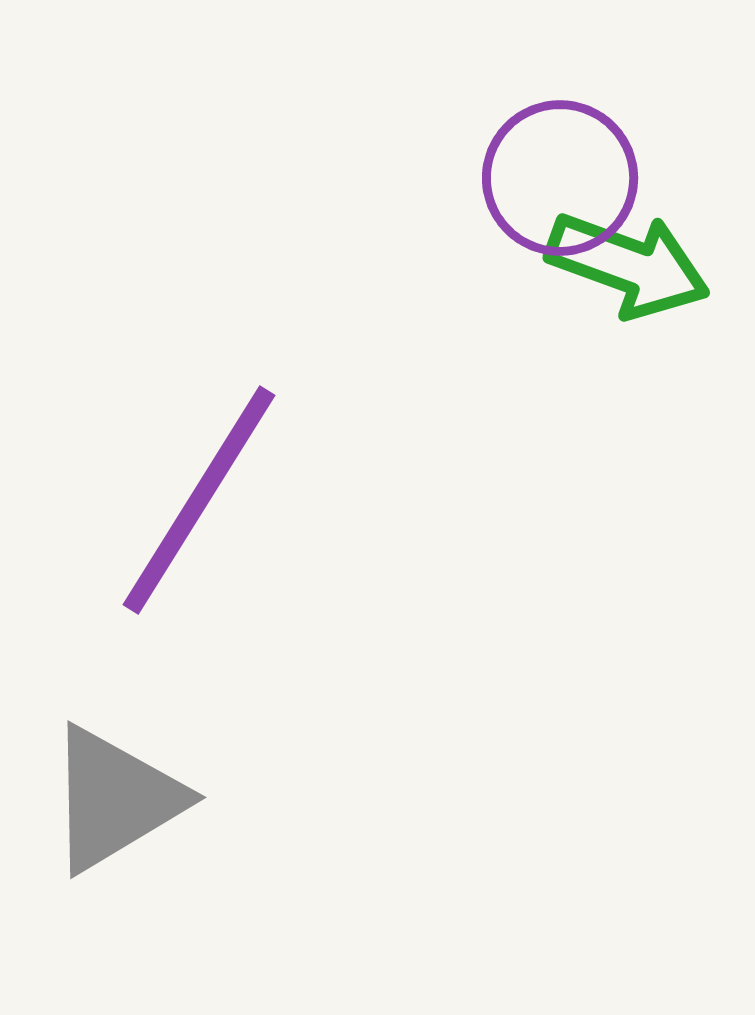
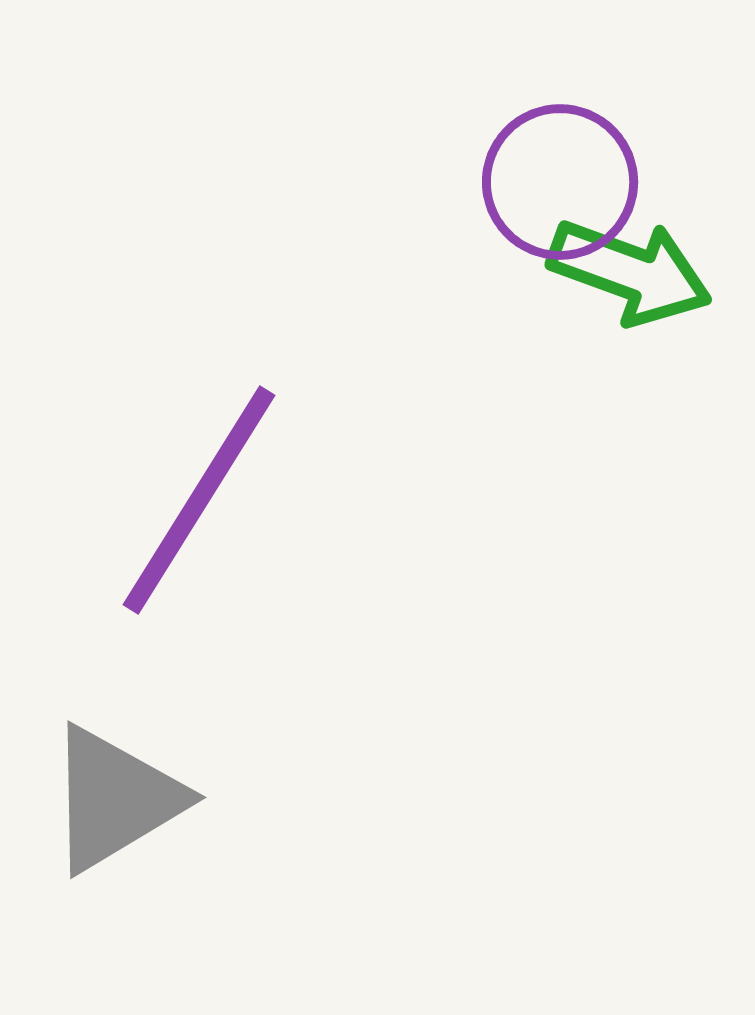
purple circle: moved 4 px down
green arrow: moved 2 px right, 7 px down
